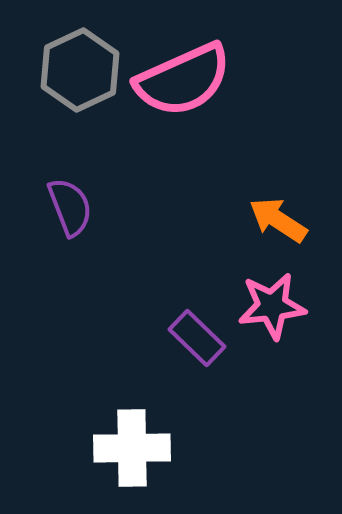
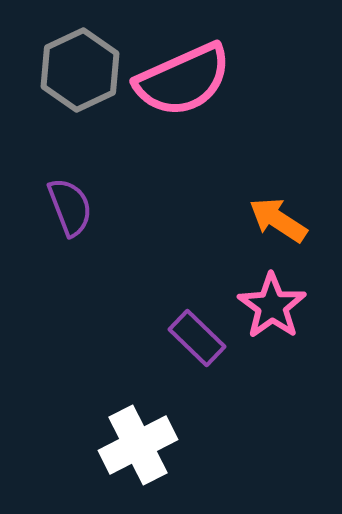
pink star: rotated 30 degrees counterclockwise
white cross: moved 6 px right, 3 px up; rotated 26 degrees counterclockwise
